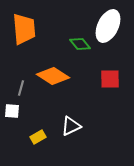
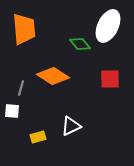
yellow rectangle: rotated 14 degrees clockwise
